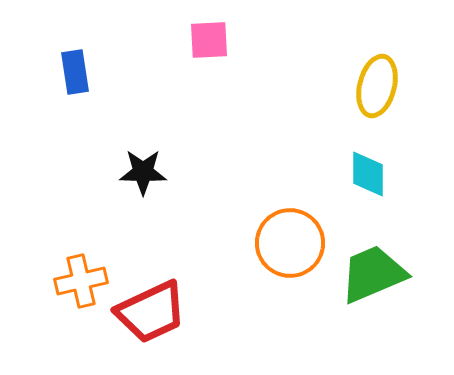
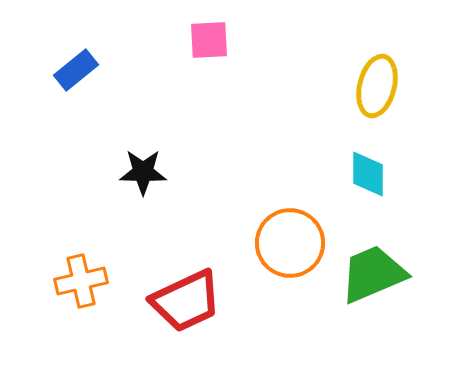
blue rectangle: moved 1 px right, 2 px up; rotated 60 degrees clockwise
red trapezoid: moved 35 px right, 11 px up
